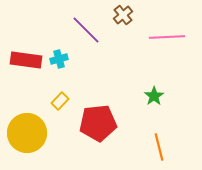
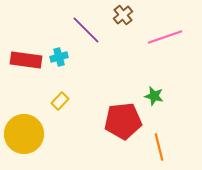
pink line: moved 2 px left; rotated 16 degrees counterclockwise
cyan cross: moved 2 px up
green star: rotated 24 degrees counterclockwise
red pentagon: moved 25 px right, 2 px up
yellow circle: moved 3 px left, 1 px down
